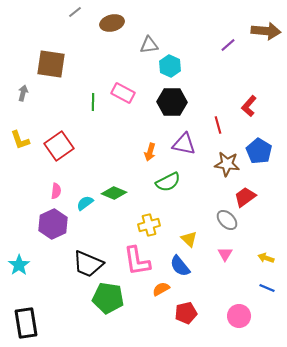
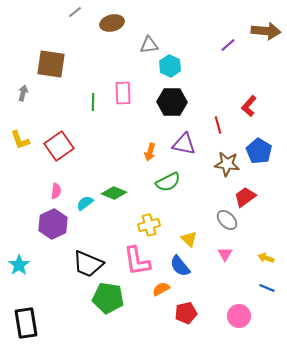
pink rectangle: rotated 60 degrees clockwise
